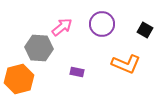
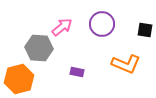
black square: rotated 21 degrees counterclockwise
